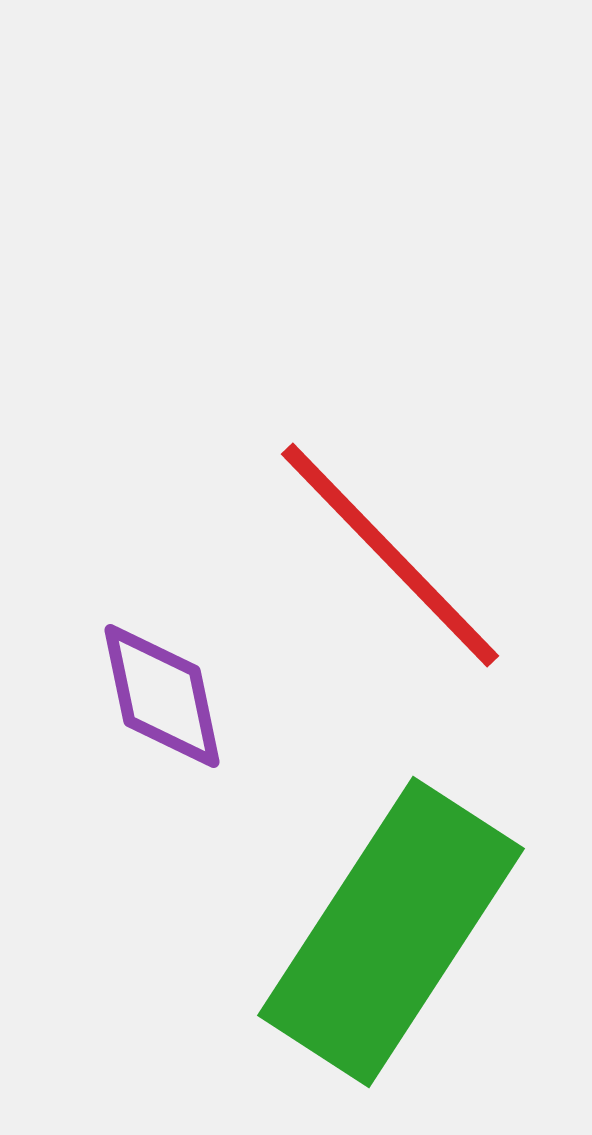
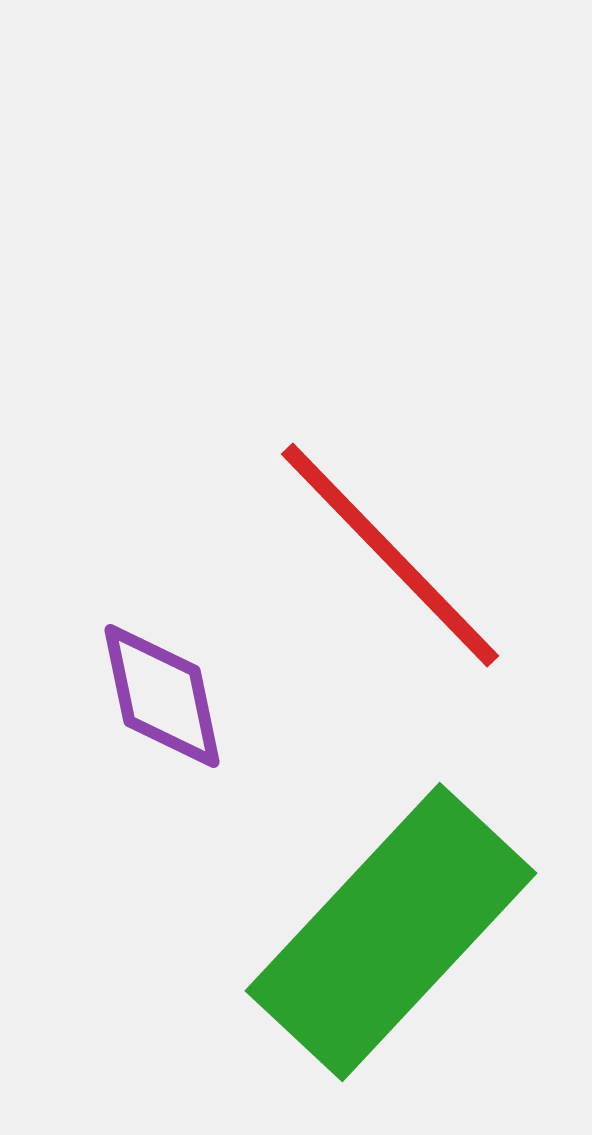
green rectangle: rotated 10 degrees clockwise
